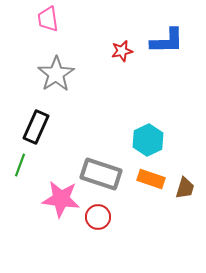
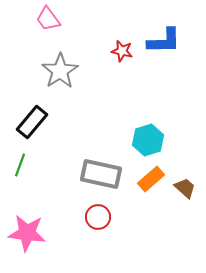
pink trapezoid: rotated 28 degrees counterclockwise
blue L-shape: moved 3 px left
red star: rotated 25 degrees clockwise
gray star: moved 4 px right, 3 px up
black rectangle: moved 4 px left, 5 px up; rotated 16 degrees clockwise
cyan hexagon: rotated 8 degrees clockwise
gray rectangle: rotated 6 degrees counterclockwise
orange rectangle: rotated 60 degrees counterclockwise
brown trapezoid: rotated 65 degrees counterclockwise
pink star: moved 34 px left, 34 px down
